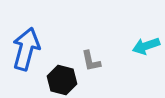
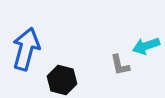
gray L-shape: moved 29 px right, 4 px down
